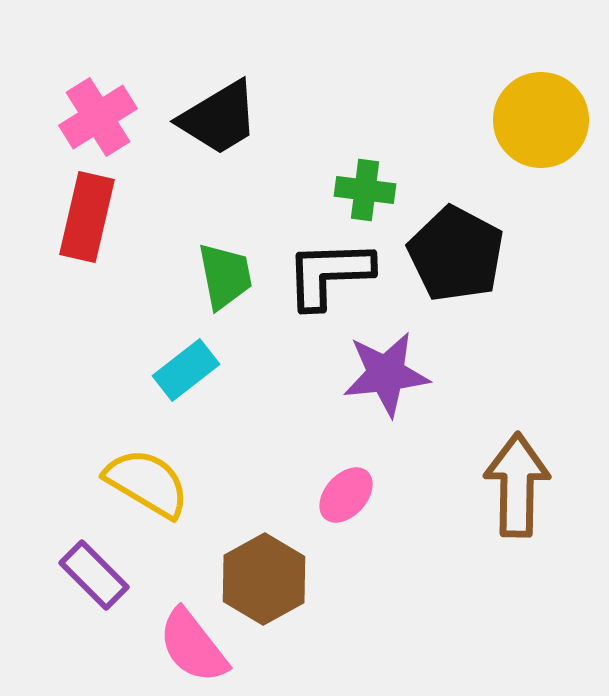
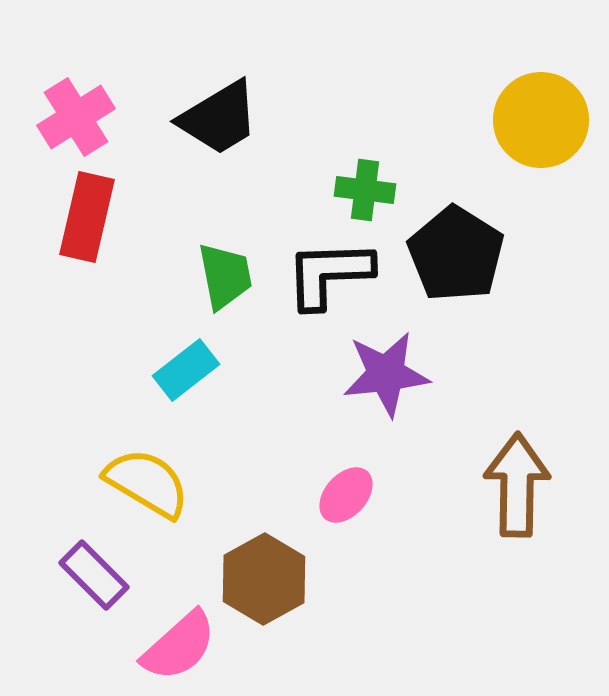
pink cross: moved 22 px left
black pentagon: rotated 4 degrees clockwise
pink semicircle: moved 14 px left; rotated 94 degrees counterclockwise
